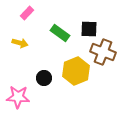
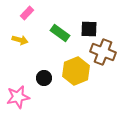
yellow arrow: moved 3 px up
pink star: rotated 15 degrees counterclockwise
